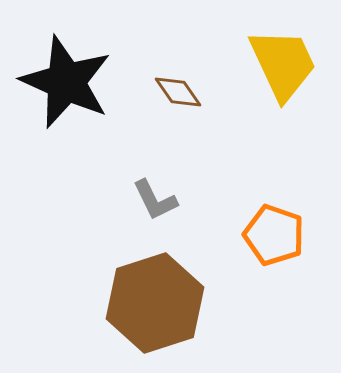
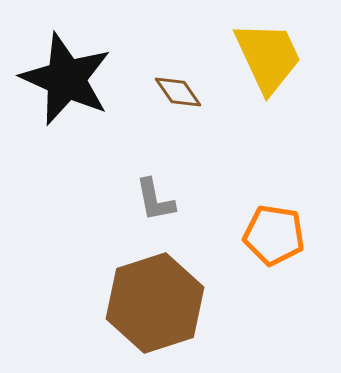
yellow trapezoid: moved 15 px left, 7 px up
black star: moved 3 px up
gray L-shape: rotated 15 degrees clockwise
orange pentagon: rotated 10 degrees counterclockwise
